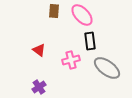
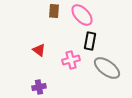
black rectangle: rotated 18 degrees clockwise
purple cross: rotated 24 degrees clockwise
